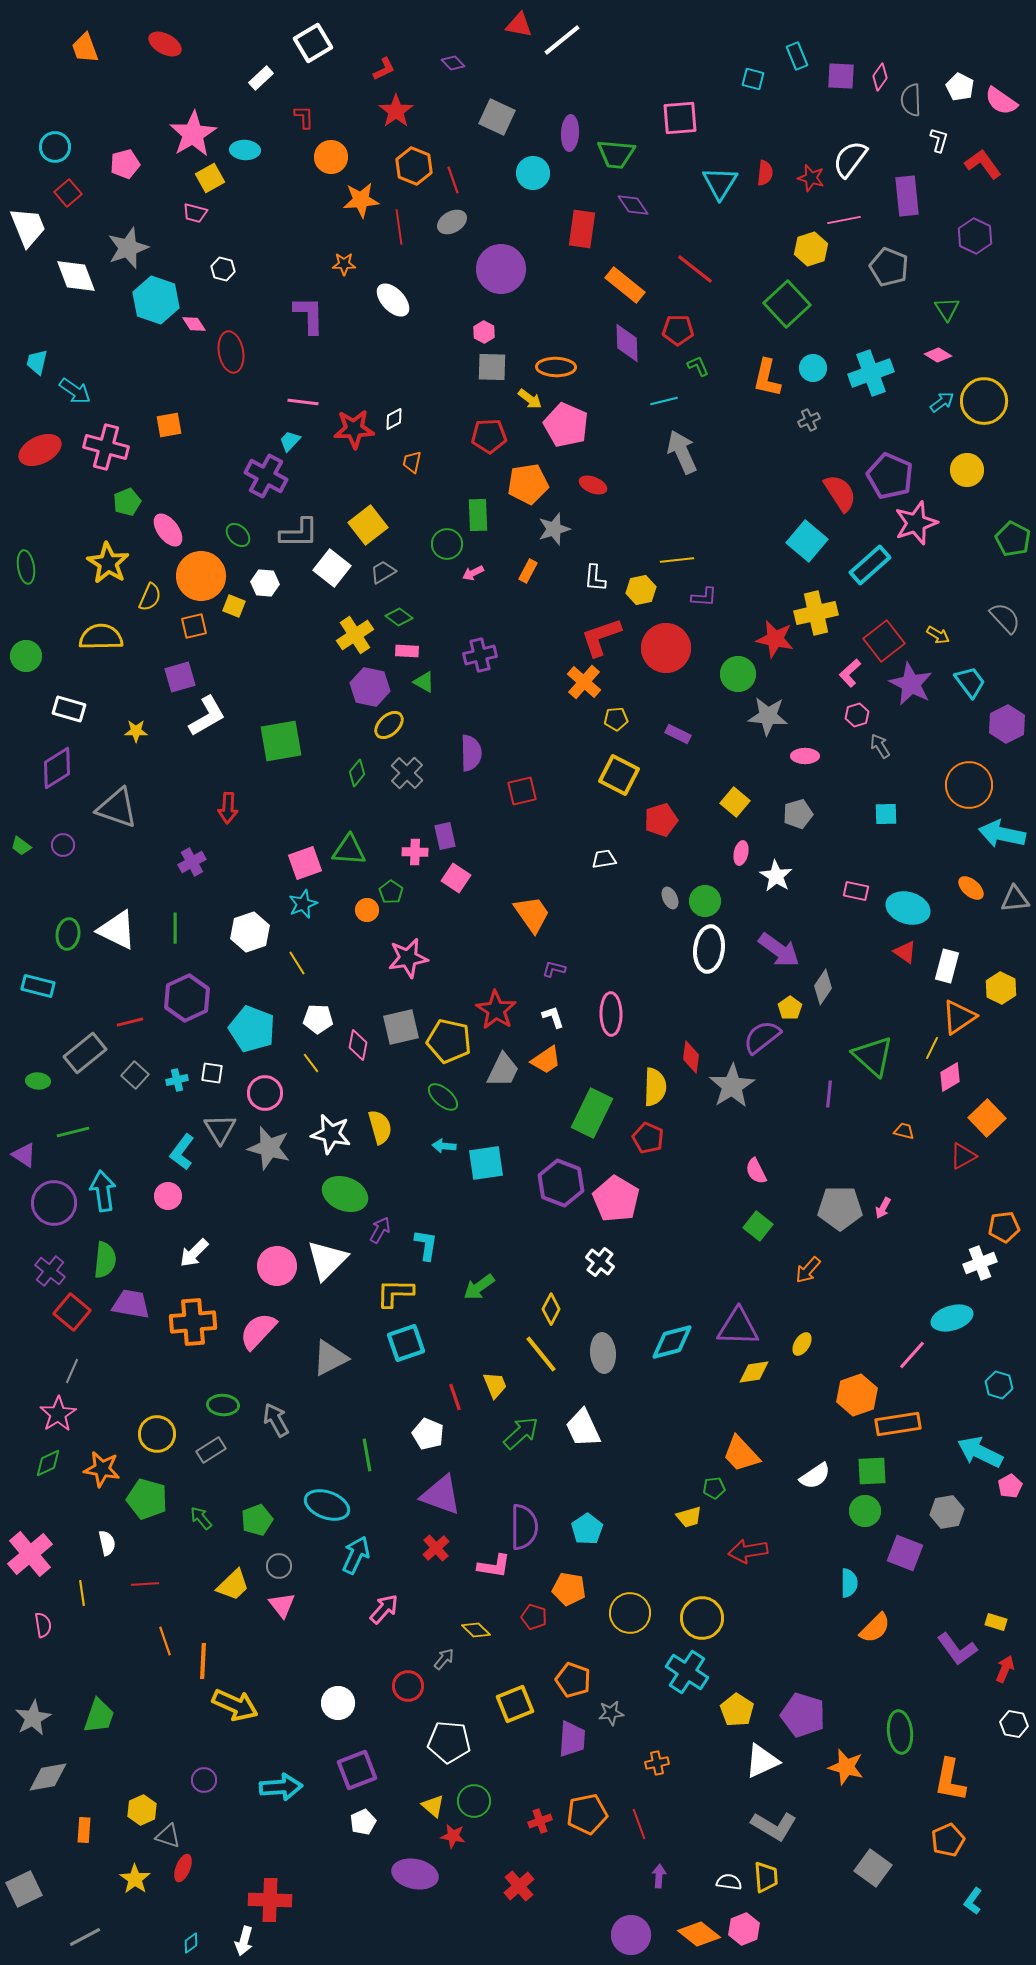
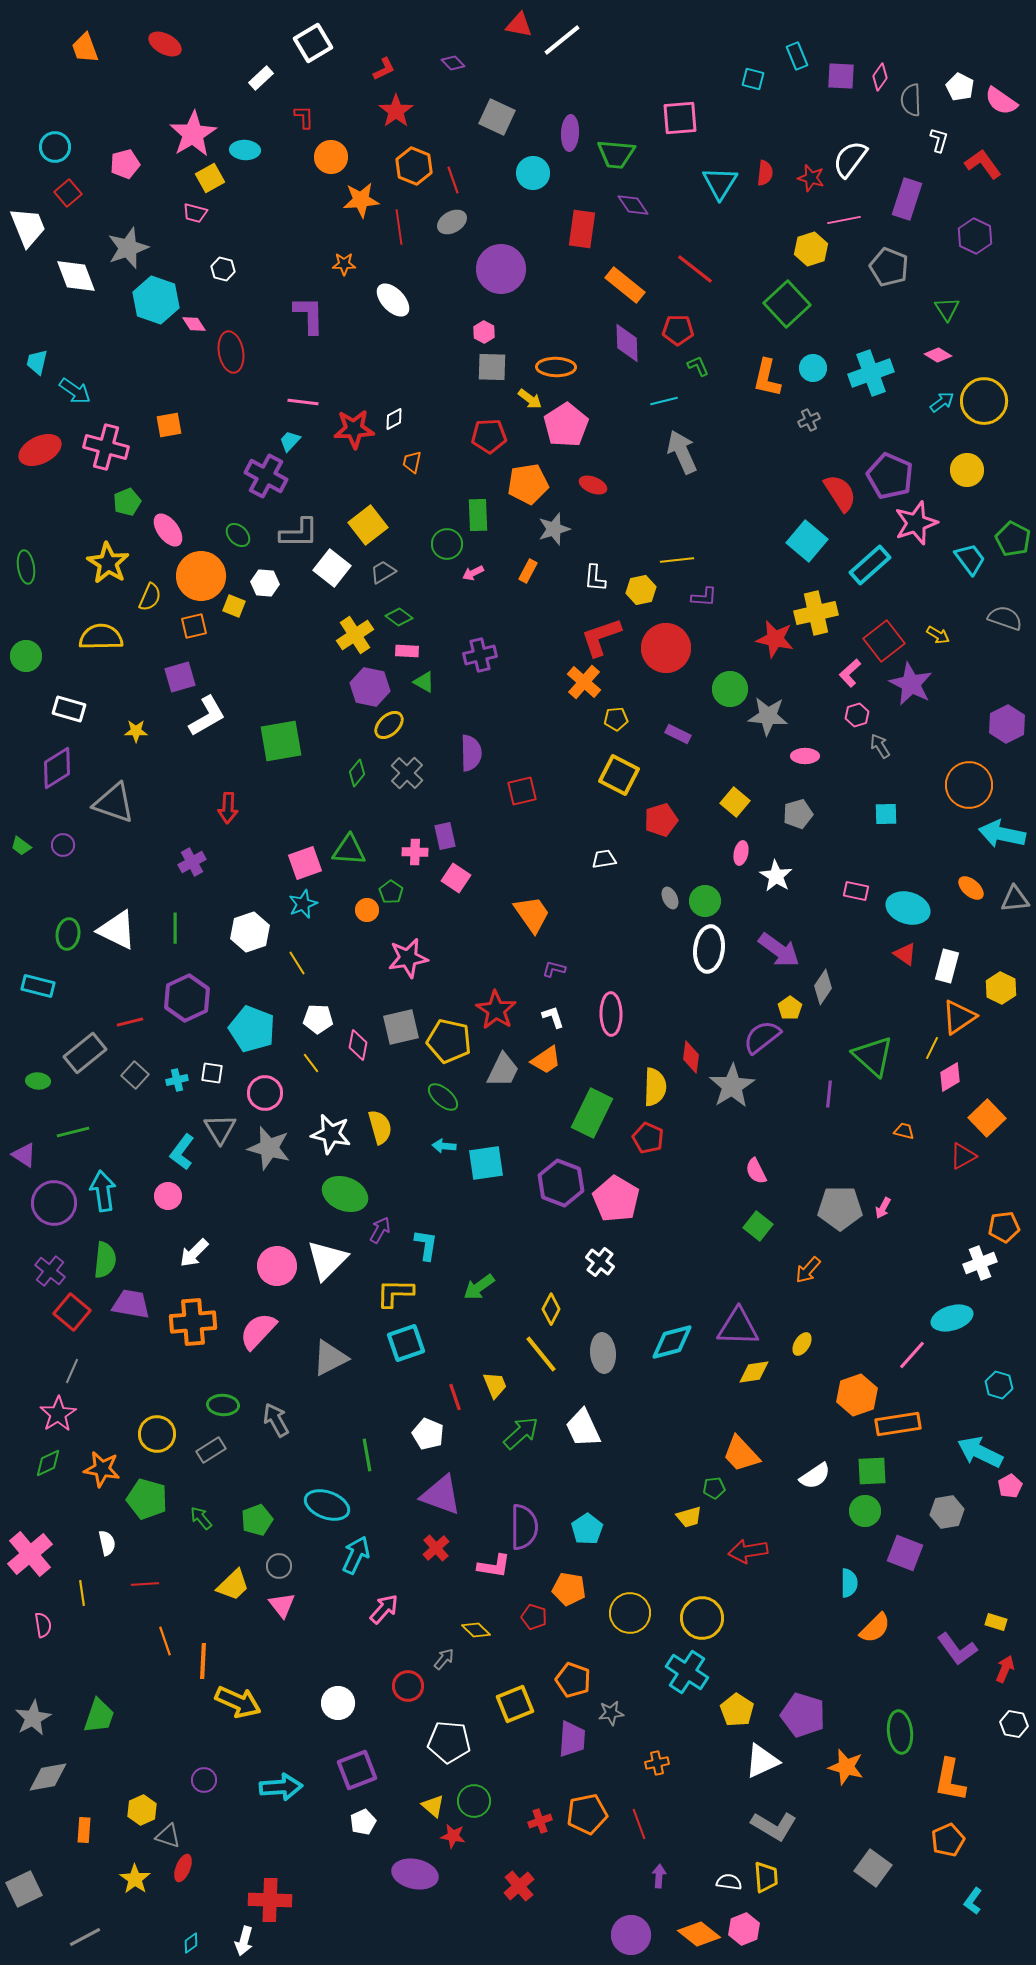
purple rectangle at (907, 196): moved 3 px down; rotated 24 degrees clockwise
pink pentagon at (566, 425): rotated 15 degrees clockwise
gray semicircle at (1005, 618): rotated 28 degrees counterclockwise
green circle at (738, 674): moved 8 px left, 15 px down
cyan trapezoid at (970, 682): moved 123 px up
gray triangle at (117, 808): moved 3 px left, 5 px up
red triangle at (905, 952): moved 2 px down
yellow arrow at (235, 1705): moved 3 px right, 3 px up
